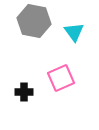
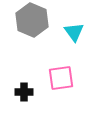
gray hexagon: moved 2 px left, 1 px up; rotated 12 degrees clockwise
pink square: rotated 16 degrees clockwise
